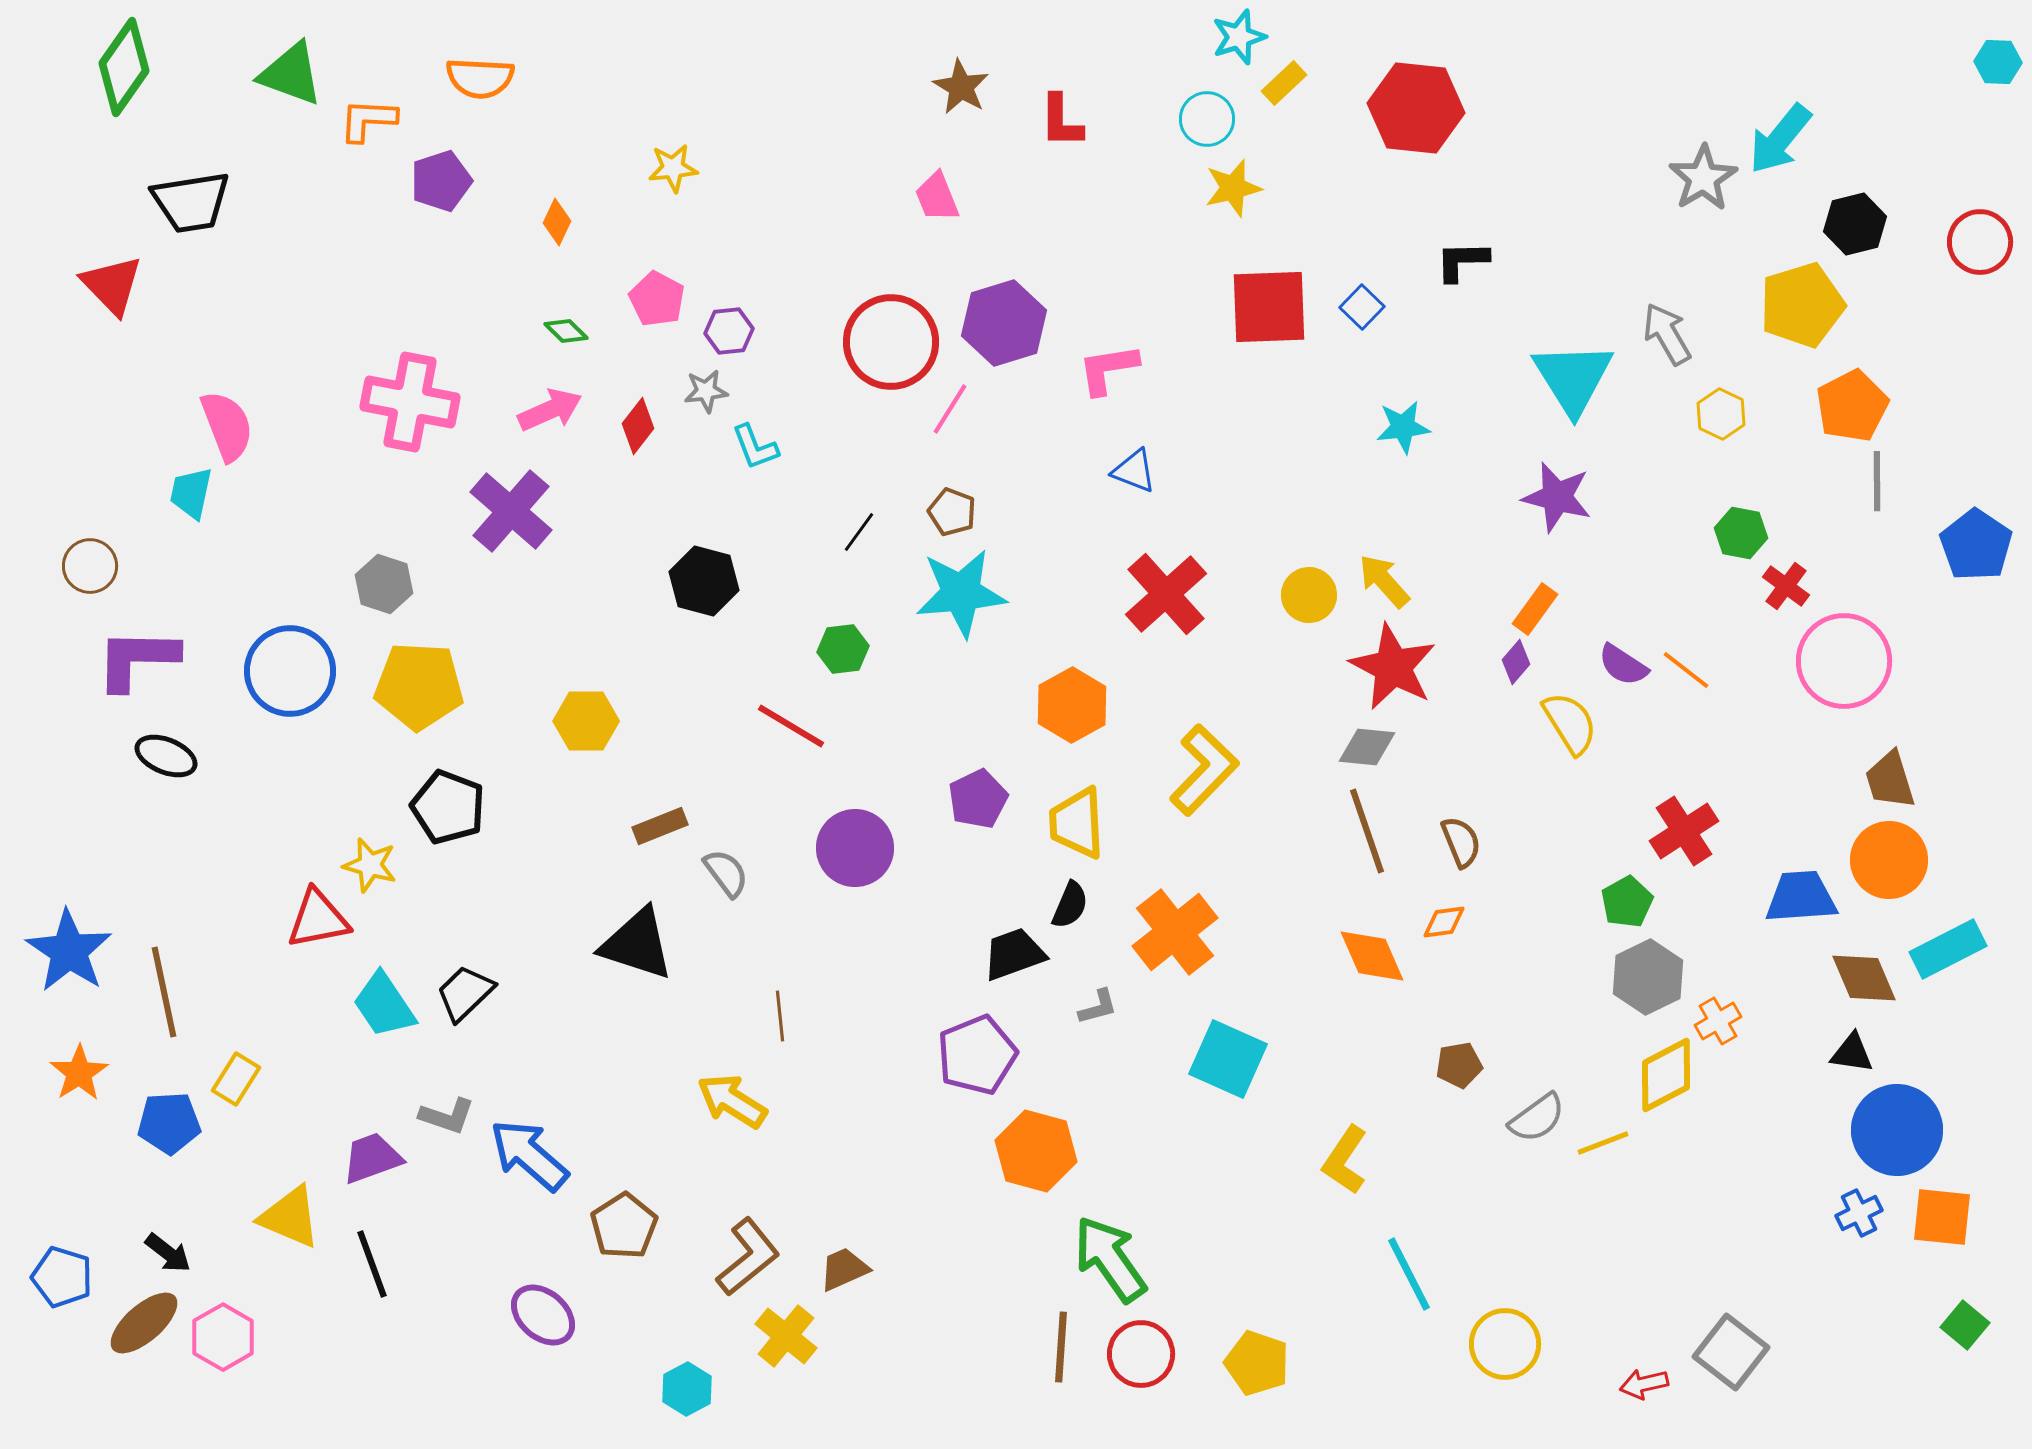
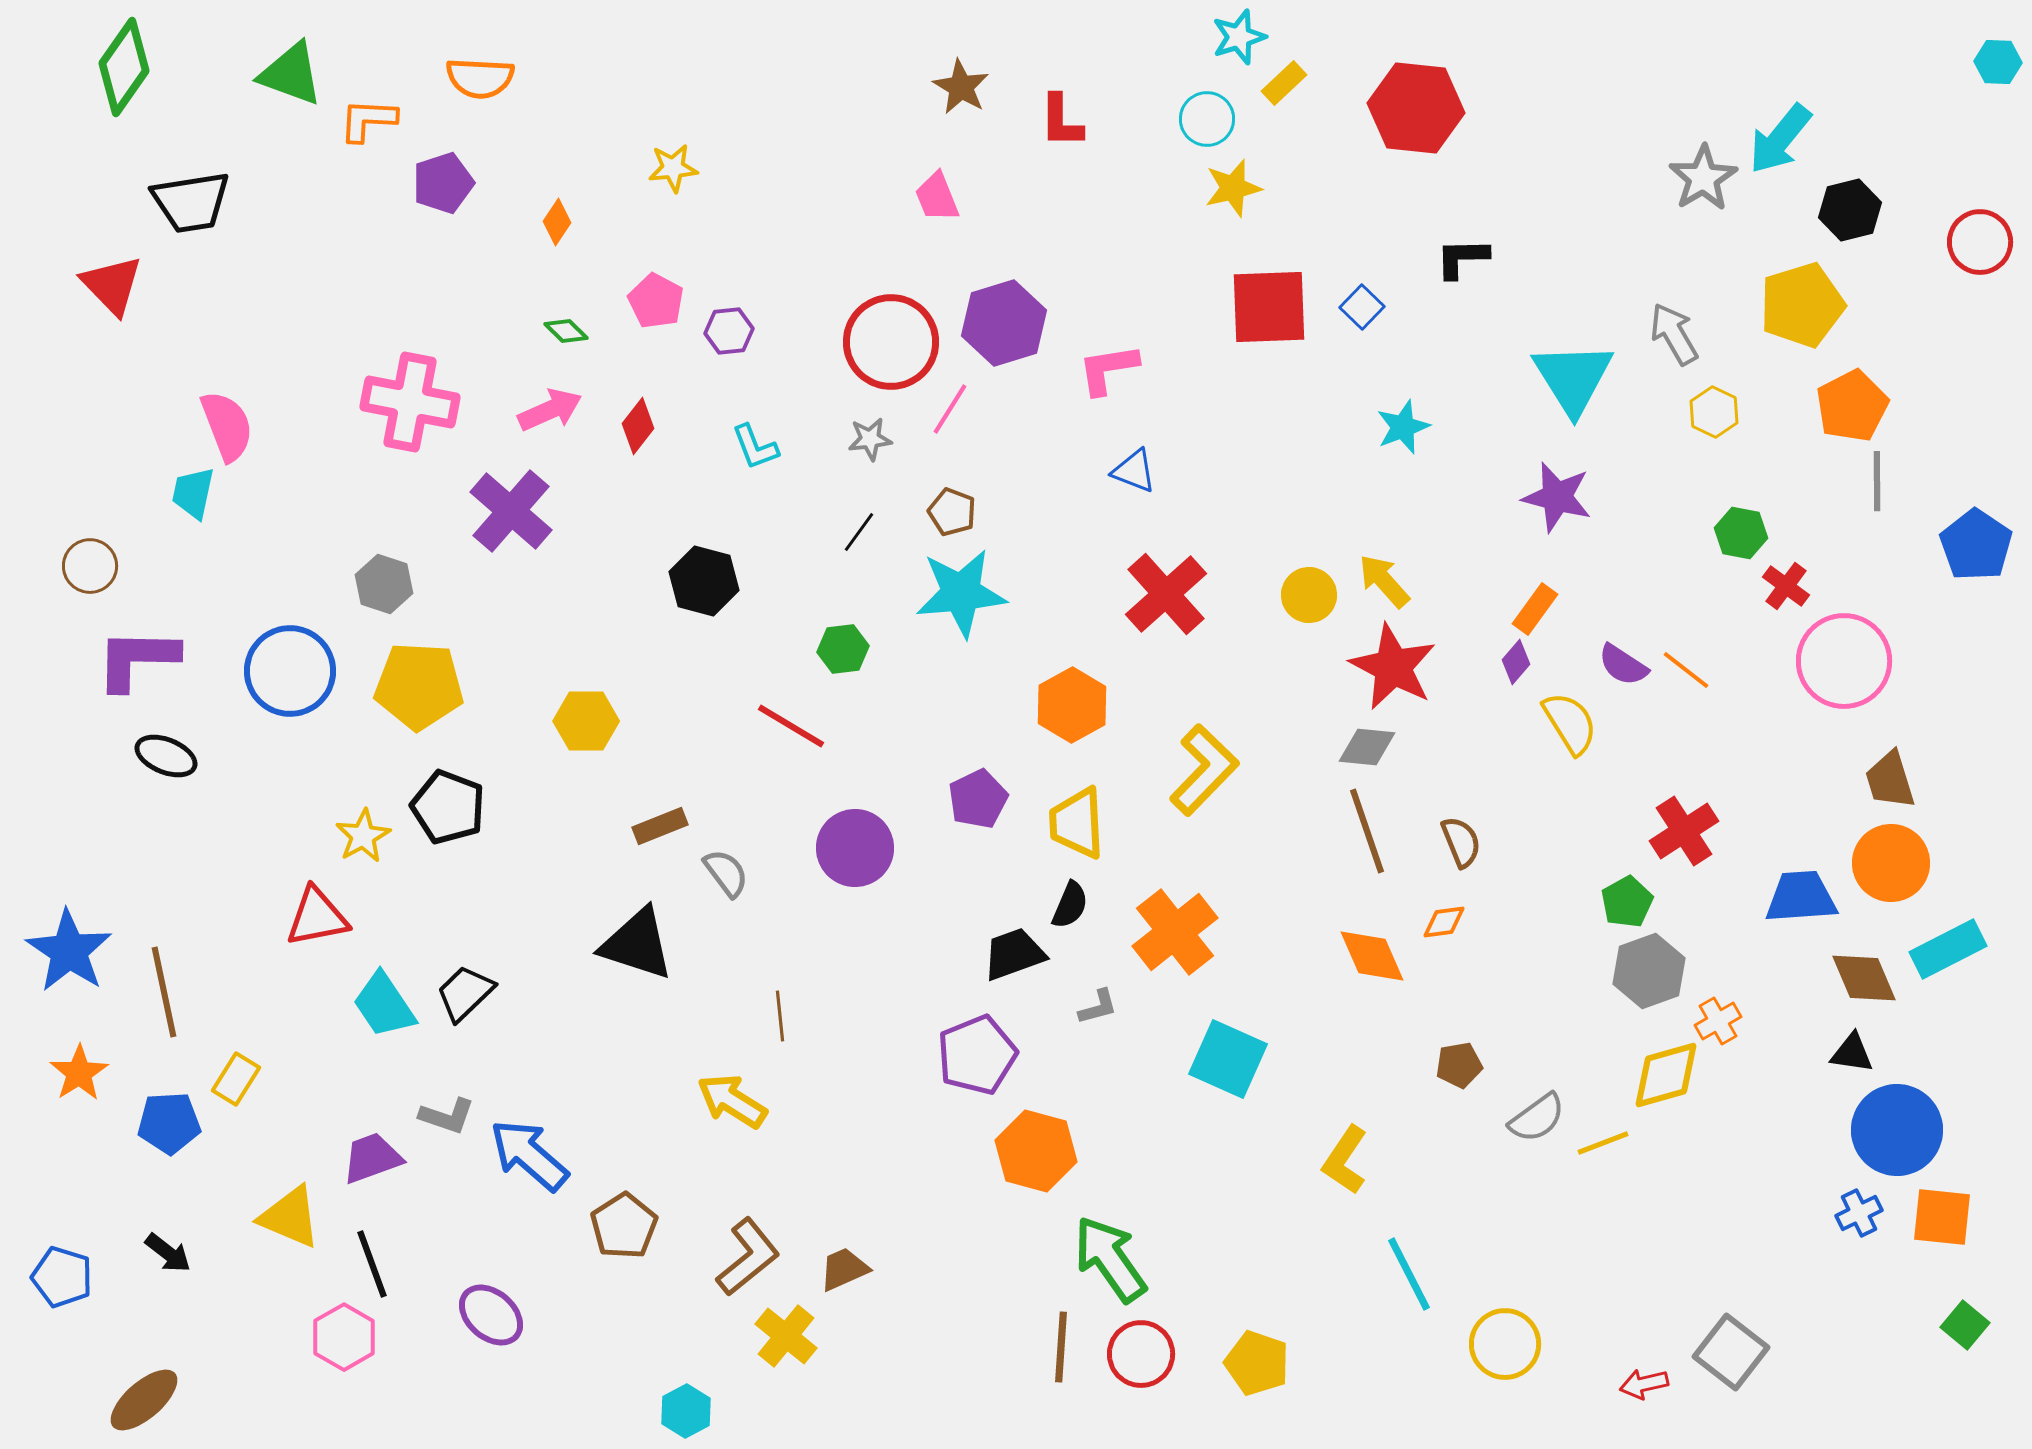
purple pentagon at (441, 181): moved 2 px right, 2 px down
orange diamond at (557, 222): rotated 9 degrees clockwise
black hexagon at (1855, 224): moved 5 px left, 14 px up
black L-shape at (1462, 261): moved 3 px up
pink pentagon at (657, 299): moved 1 px left, 2 px down
gray arrow at (1667, 334): moved 7 px right
gray star at (706, 391): moved 164 px right, 48 px down
yellow hexagon at (1721, 414): moved 7 px left, 2 px up
cyan star at (1403, 427): rotated 14 degrees counterclockwise
cyan trapezoid at (191, 493): moved 2 px right
orange circle at (1889, 860): moved 2 px right, 3 px down
yellow star at (370, 865): moved 7 px left, 29 px up; rotated 28 degrees clockwise
red triangle at (318, 919): moved 1 px left, 2 px up
gray hexagon at (1648, 977): moved 1 px right, 6 px up; rotated 6 degrees clockwise
yellow diamond at (1666, 1075): rotated 12 degrees clockwise
purple ellipse at (543, 1315): moved 52 px left
brown ellipse at (144, 1323): moved 77 px down
pink hexagon at (223, 1337): moved 121 px right
cyan hexagon at (687, 1389): moved 1 px left, 22 px down
